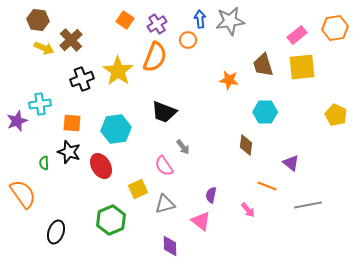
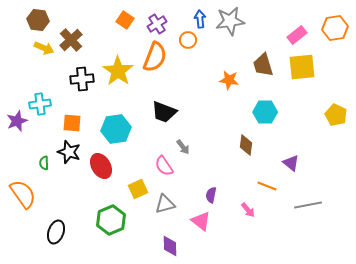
black cross at (82, 79): rotated 15 degrees clockwise
